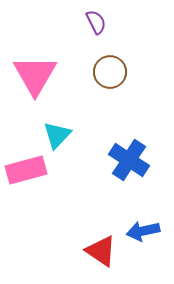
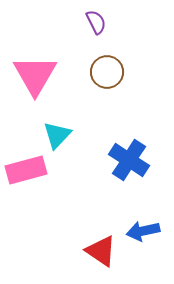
brown circle: moved 3 px left
